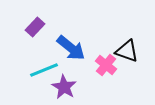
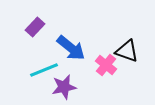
purple star: rotated 30 degrees clockwise
